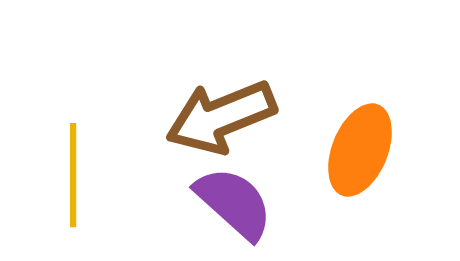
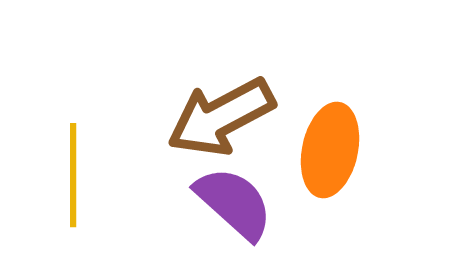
brown arrow: rotated 6 degrees counterclockwise
orange ellipse: moved 30 px left; rotated 10 degrees counterclockwise
